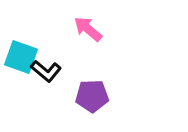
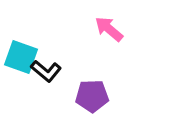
pink arrow: moved 21 px right
